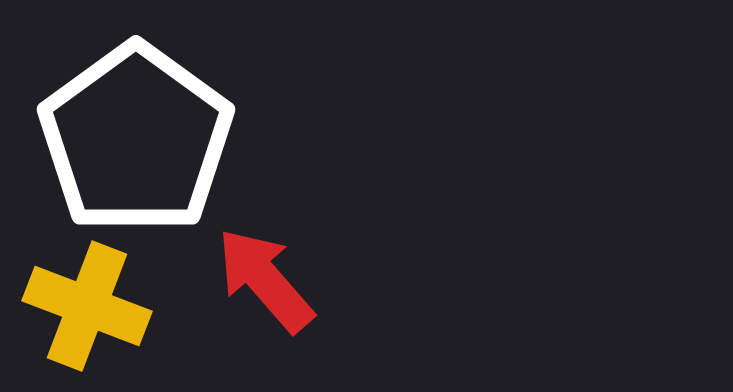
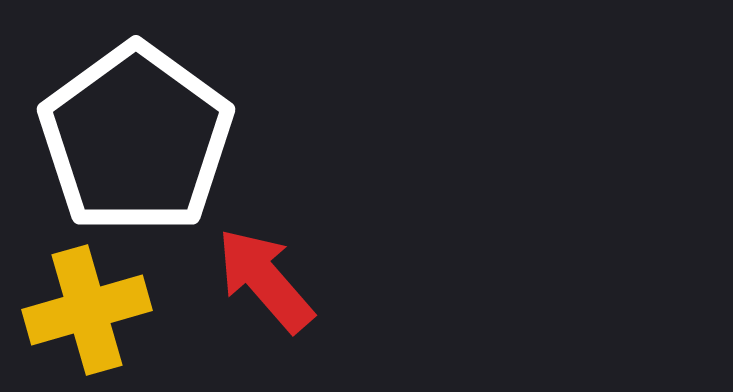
yellow cross: moved 4 px down; rotated 37 degrees counterclockwise
